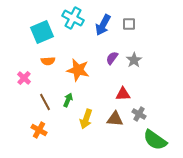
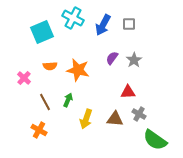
orange semicircle: moved 2 px right, 5 px down
red triangle: moved 5 px right, 2 px up
